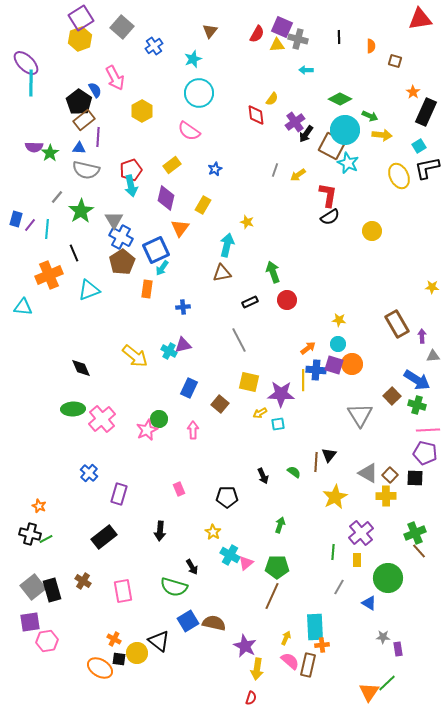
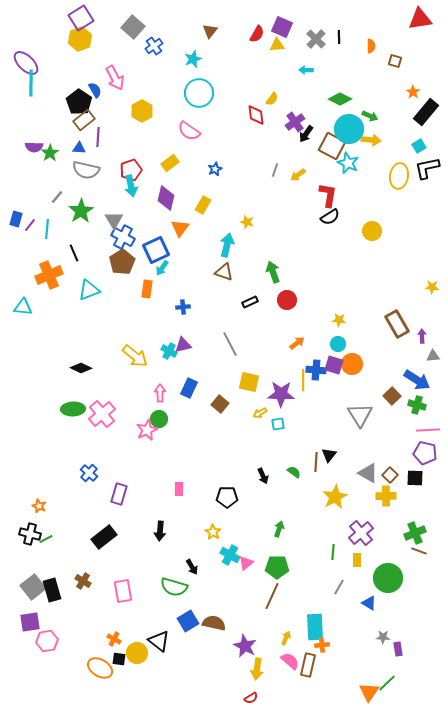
gray square at (122, 27): moved 11 px right
gray cross at (298, 39): moved 18 px right; rotated 30 degrees clockwise
black rectangle at (426, 112): rotated 16 degrees clockwise
cyan circle at (345, 130): moved 4 px right, 1 px up
yellow arrow at (382, 135): moved 11 px left, 5 px down
yellow rectangle at (172, 165): moved 2 px left, 2 px up
yellow ellipse at (399, 176): rotated 35 degrees clockwise
blue cross at (121, 237): moved 2 px right
brown triangle at (222, 273): moved 2 px right, 1 px up; rotated 30 degrees clockwise
gray line at (239, 340): moved 9 px left, 4 px down
orange arrow at (308, 348): moved 11 px left, 5 px up
black diamond at (81, 368): rotated 40 degrees counterclockwise
pink cross at (102, 419): moved 5 px up
pink arrow at (193, 430): moved 33 px left, 37 px up
pink rectangle at (179, 489): rotated 24 degrees clockwise
green arrow at (280, 525): moved 1 px left, 4 px down
brown line at (419, 551): rotated 28 degrees counterclockwise
red semicircle at (251, 698): rotated 40 degrees clockwise
